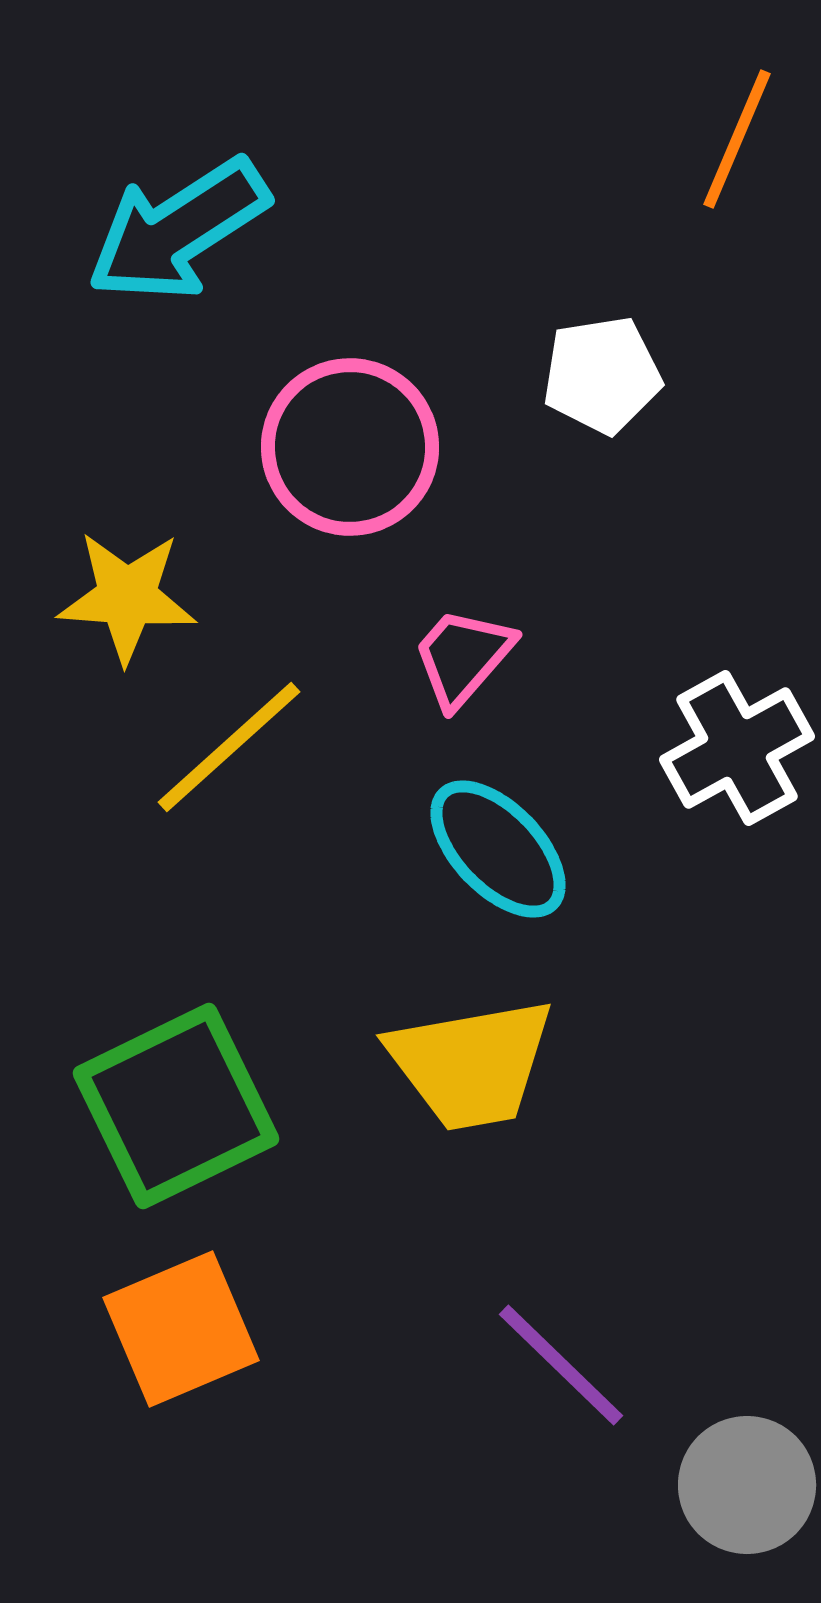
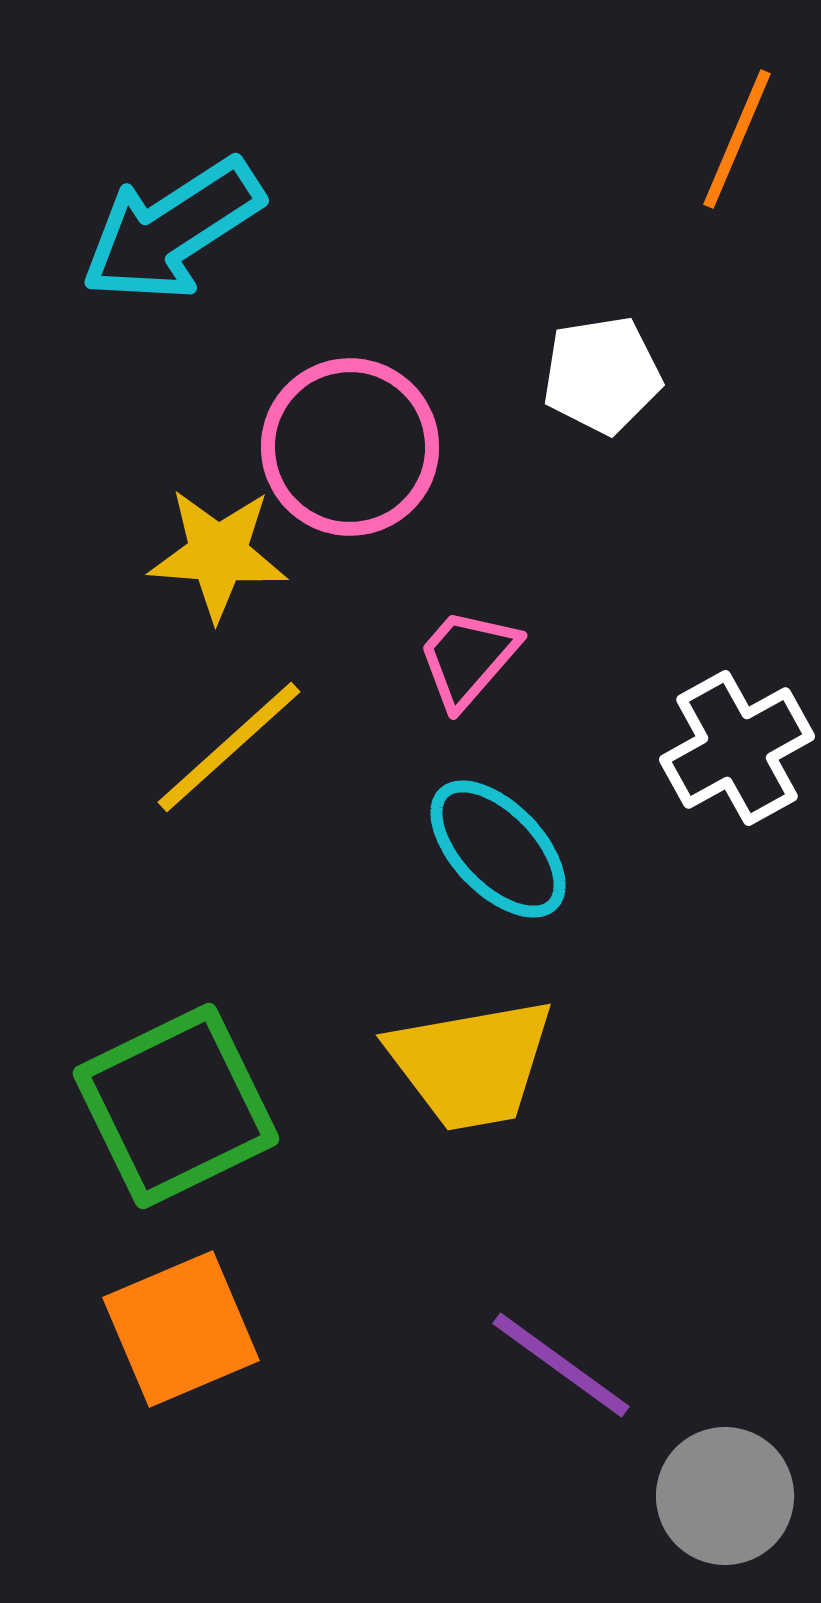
cyan arrow: moved 6 px left
yellow star: moved 91 px right, 43 px up
pink trapezoid: moved 5 px right, 1 px down
purple line: rotated 8 degrees counterclockwise
gray circle: moved 22 px left, 11 px down
